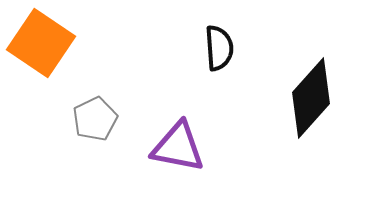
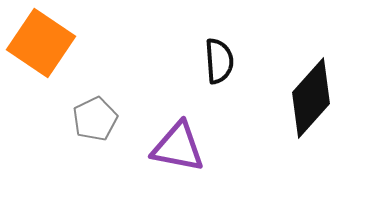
black semicircle: moved 13 px down
